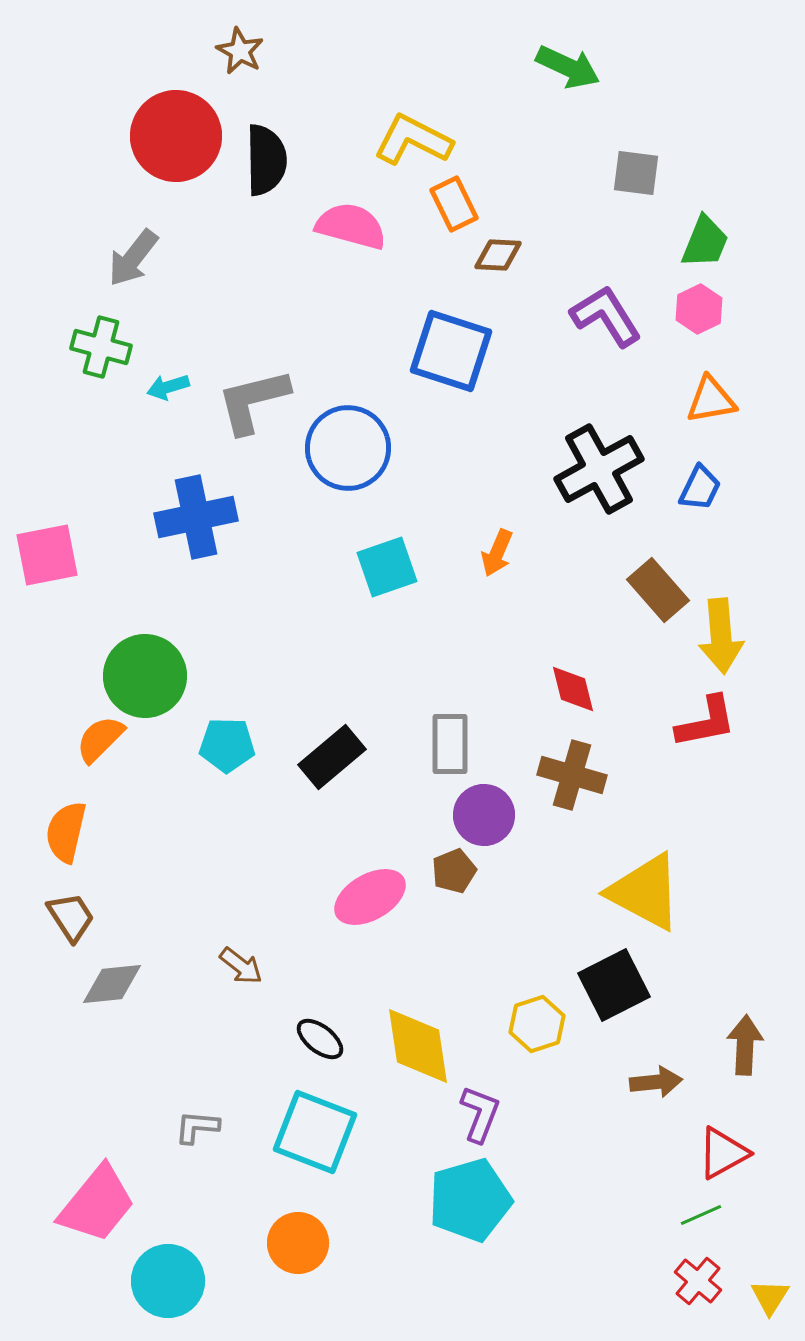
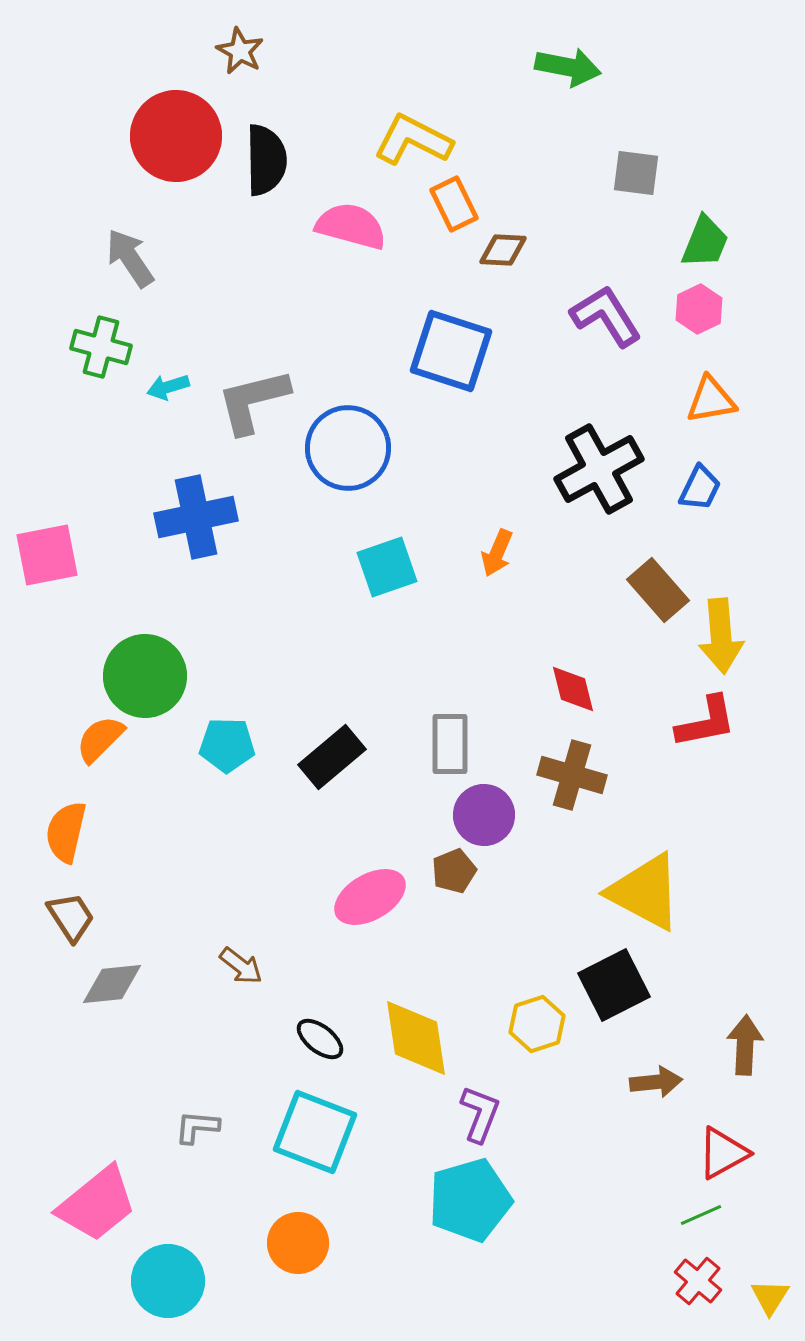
green arrow at (568, 67): rotated 14 degrees counterclockwise
brown diamond at (498, 255): moved 5 px right, 5 px up
gray arrow at (133, 258): moved 3 px left; rotated 108 degrees clockwise
yellow diamond at (418, 1046): moved 2 px left, 8 px up
pink trapezoid at (97, 1204): rotated 12 degrees clockwise
